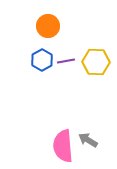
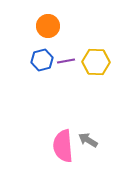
blue hexagon: rotated 15 degrees clockwise
